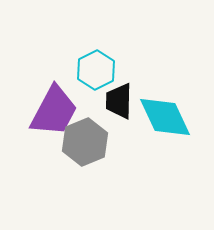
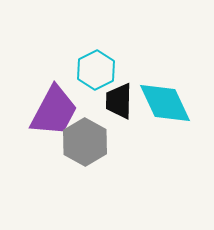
cyan diamond: moved 14 px up
gray hexagon: rotated 9 degrees counterclockwise
